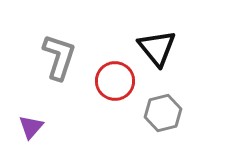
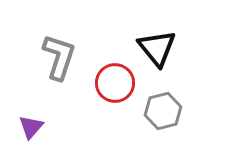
red circle: moved 2 px down
gray hexagon: moved 2 px up
